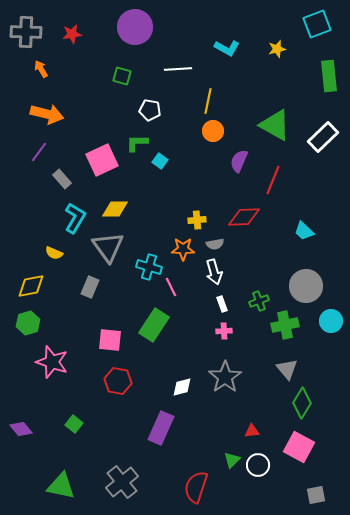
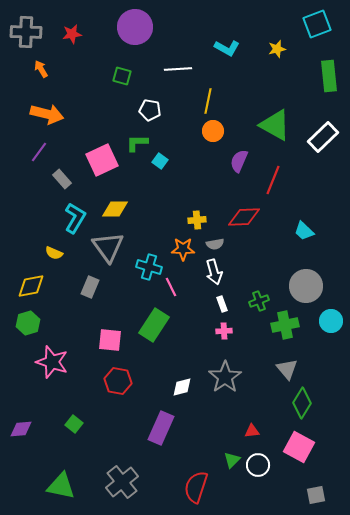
purple diamond at (21, 429): rotated 55 degrees counterclockwise
